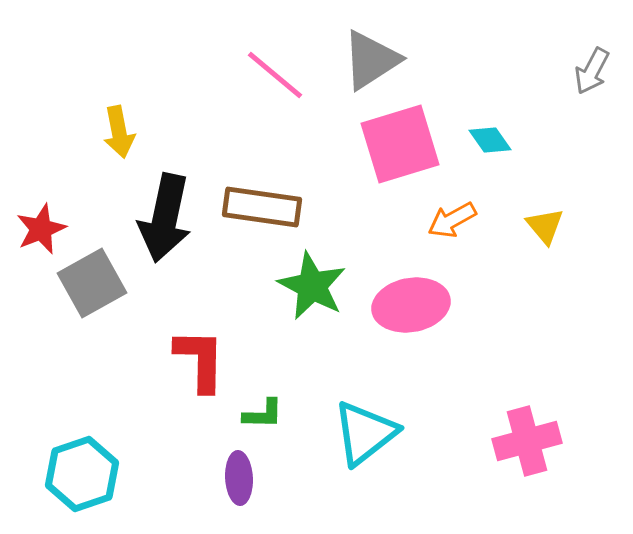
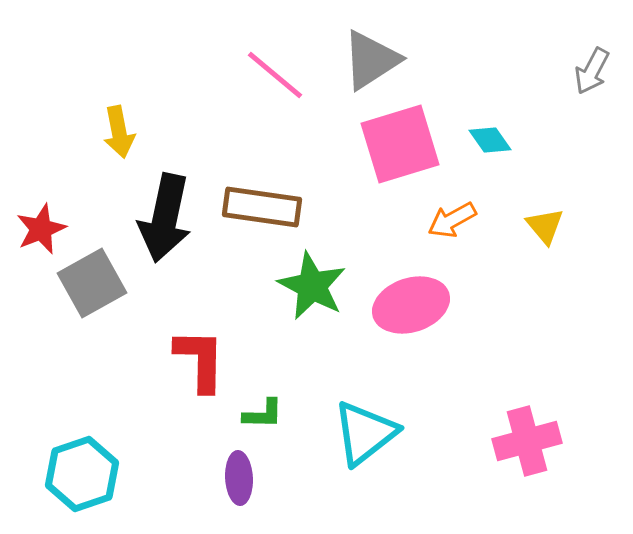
pink ellipse: rotated 8 degrees counterclockwise
